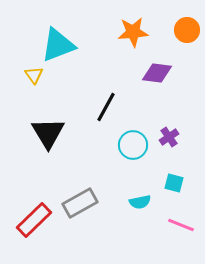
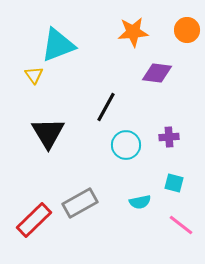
purple cross: rotated 30 degrees clockwise
cyan circle: moved 7 px left
pink line: rotated 16 degrees clockwise
